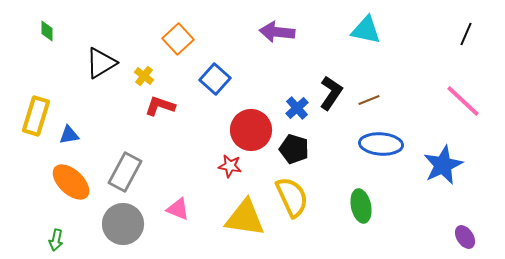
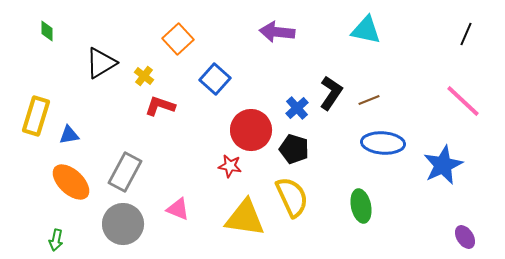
blue ellipse: moved 2 px right, 1 px up
